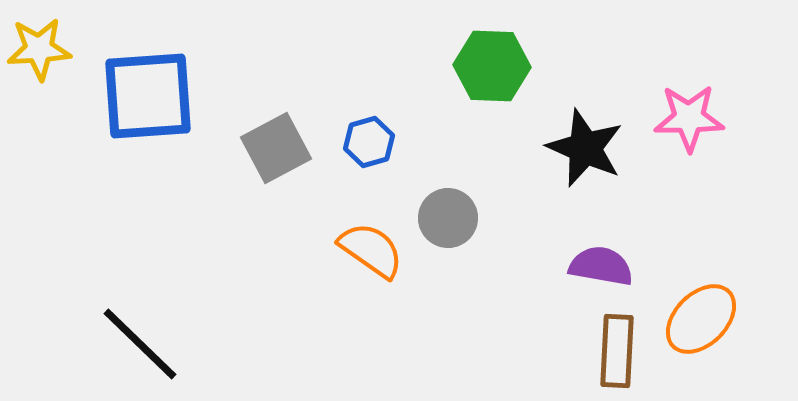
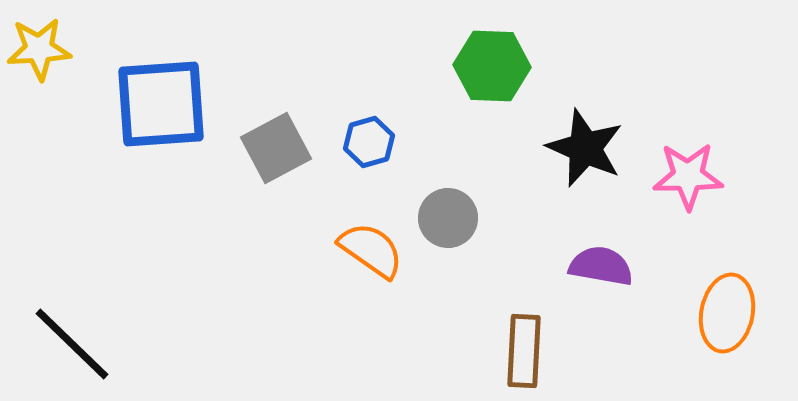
blue square: moved 13 px right, 8 px down
pink star: moved 1 px left, 58 px down
orange ellipse: moved 26 px right, 6 px up; rotated 34 degrees counterclockwise
black line: moved 68 px left
brown rectangle: moved 93 px left
